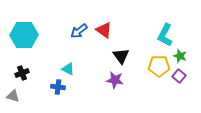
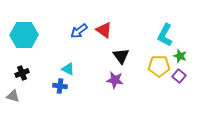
blue cross: moved 2 px right, 1 px up
